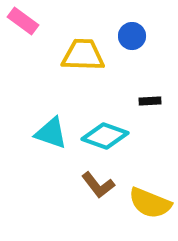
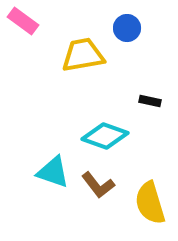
blue circle: moved 5 px left, 8 px up
yellow trapezoid: rotated 12 degrees counterclockwise
black rectangle: rotated 15 degrees clockwise
cyan triangle: moved 2 px right, 39 px down
yellow semicircle: rotated 51 degrees clockwise
